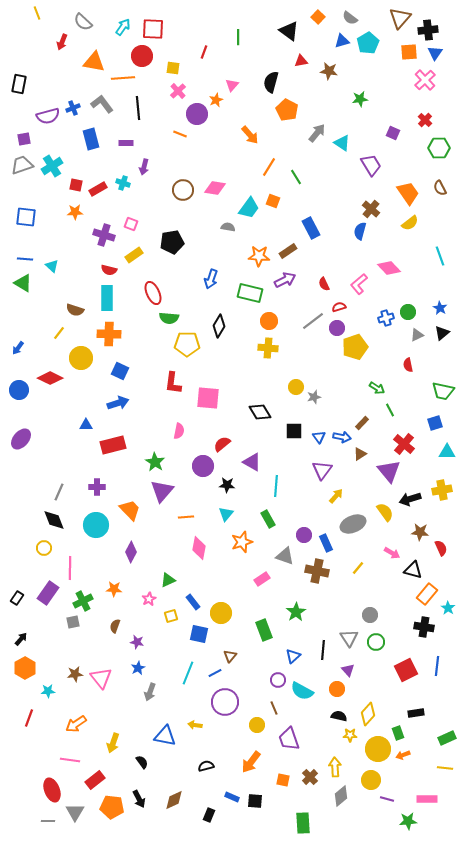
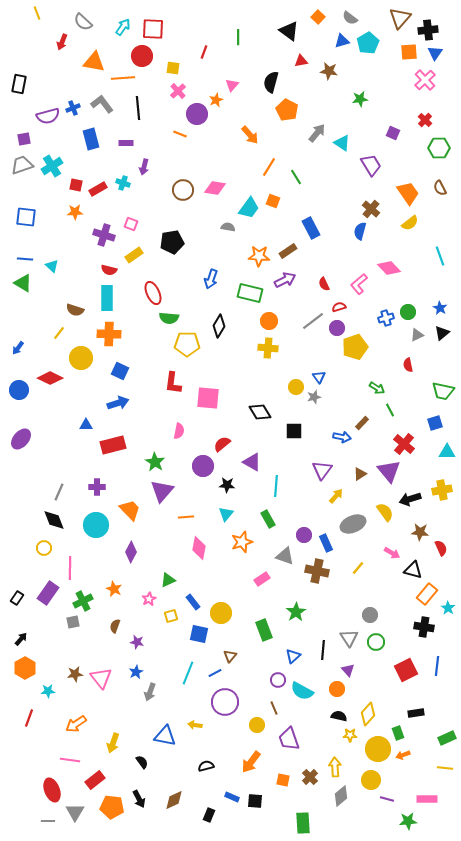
blue triangle at (319, 437): moved 60 px up
brown triangle at (360, 454): moved 20 px down
orange star at (114, 589): rotated 21 degrees clockwise
blue star at (138, 668): moved 2 px left, 4 px down
